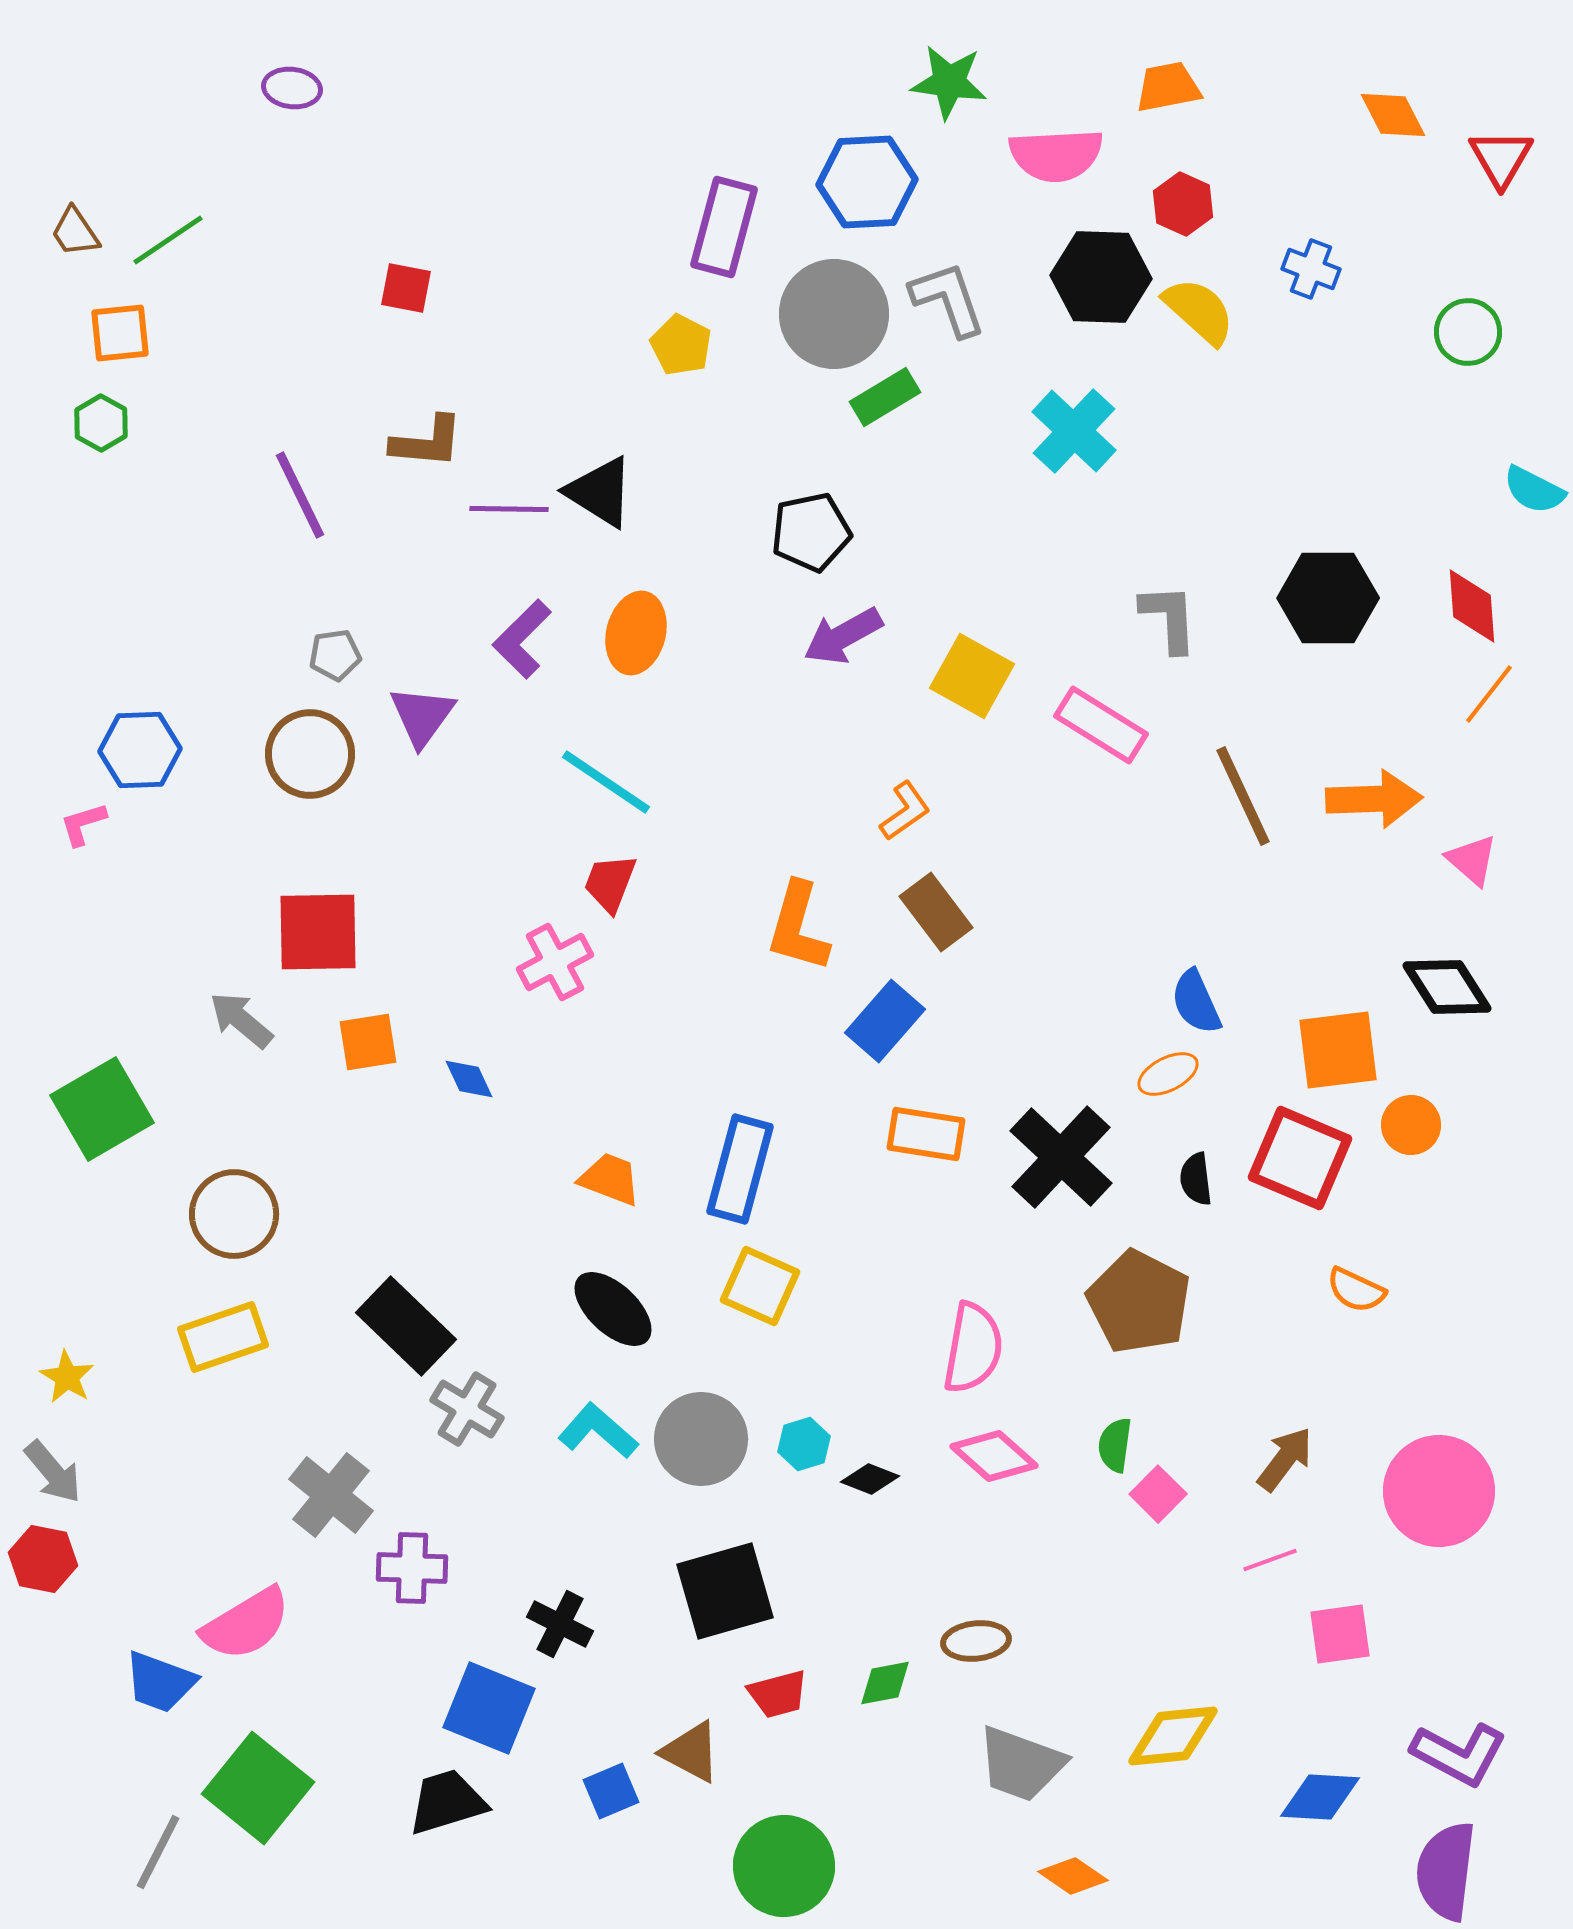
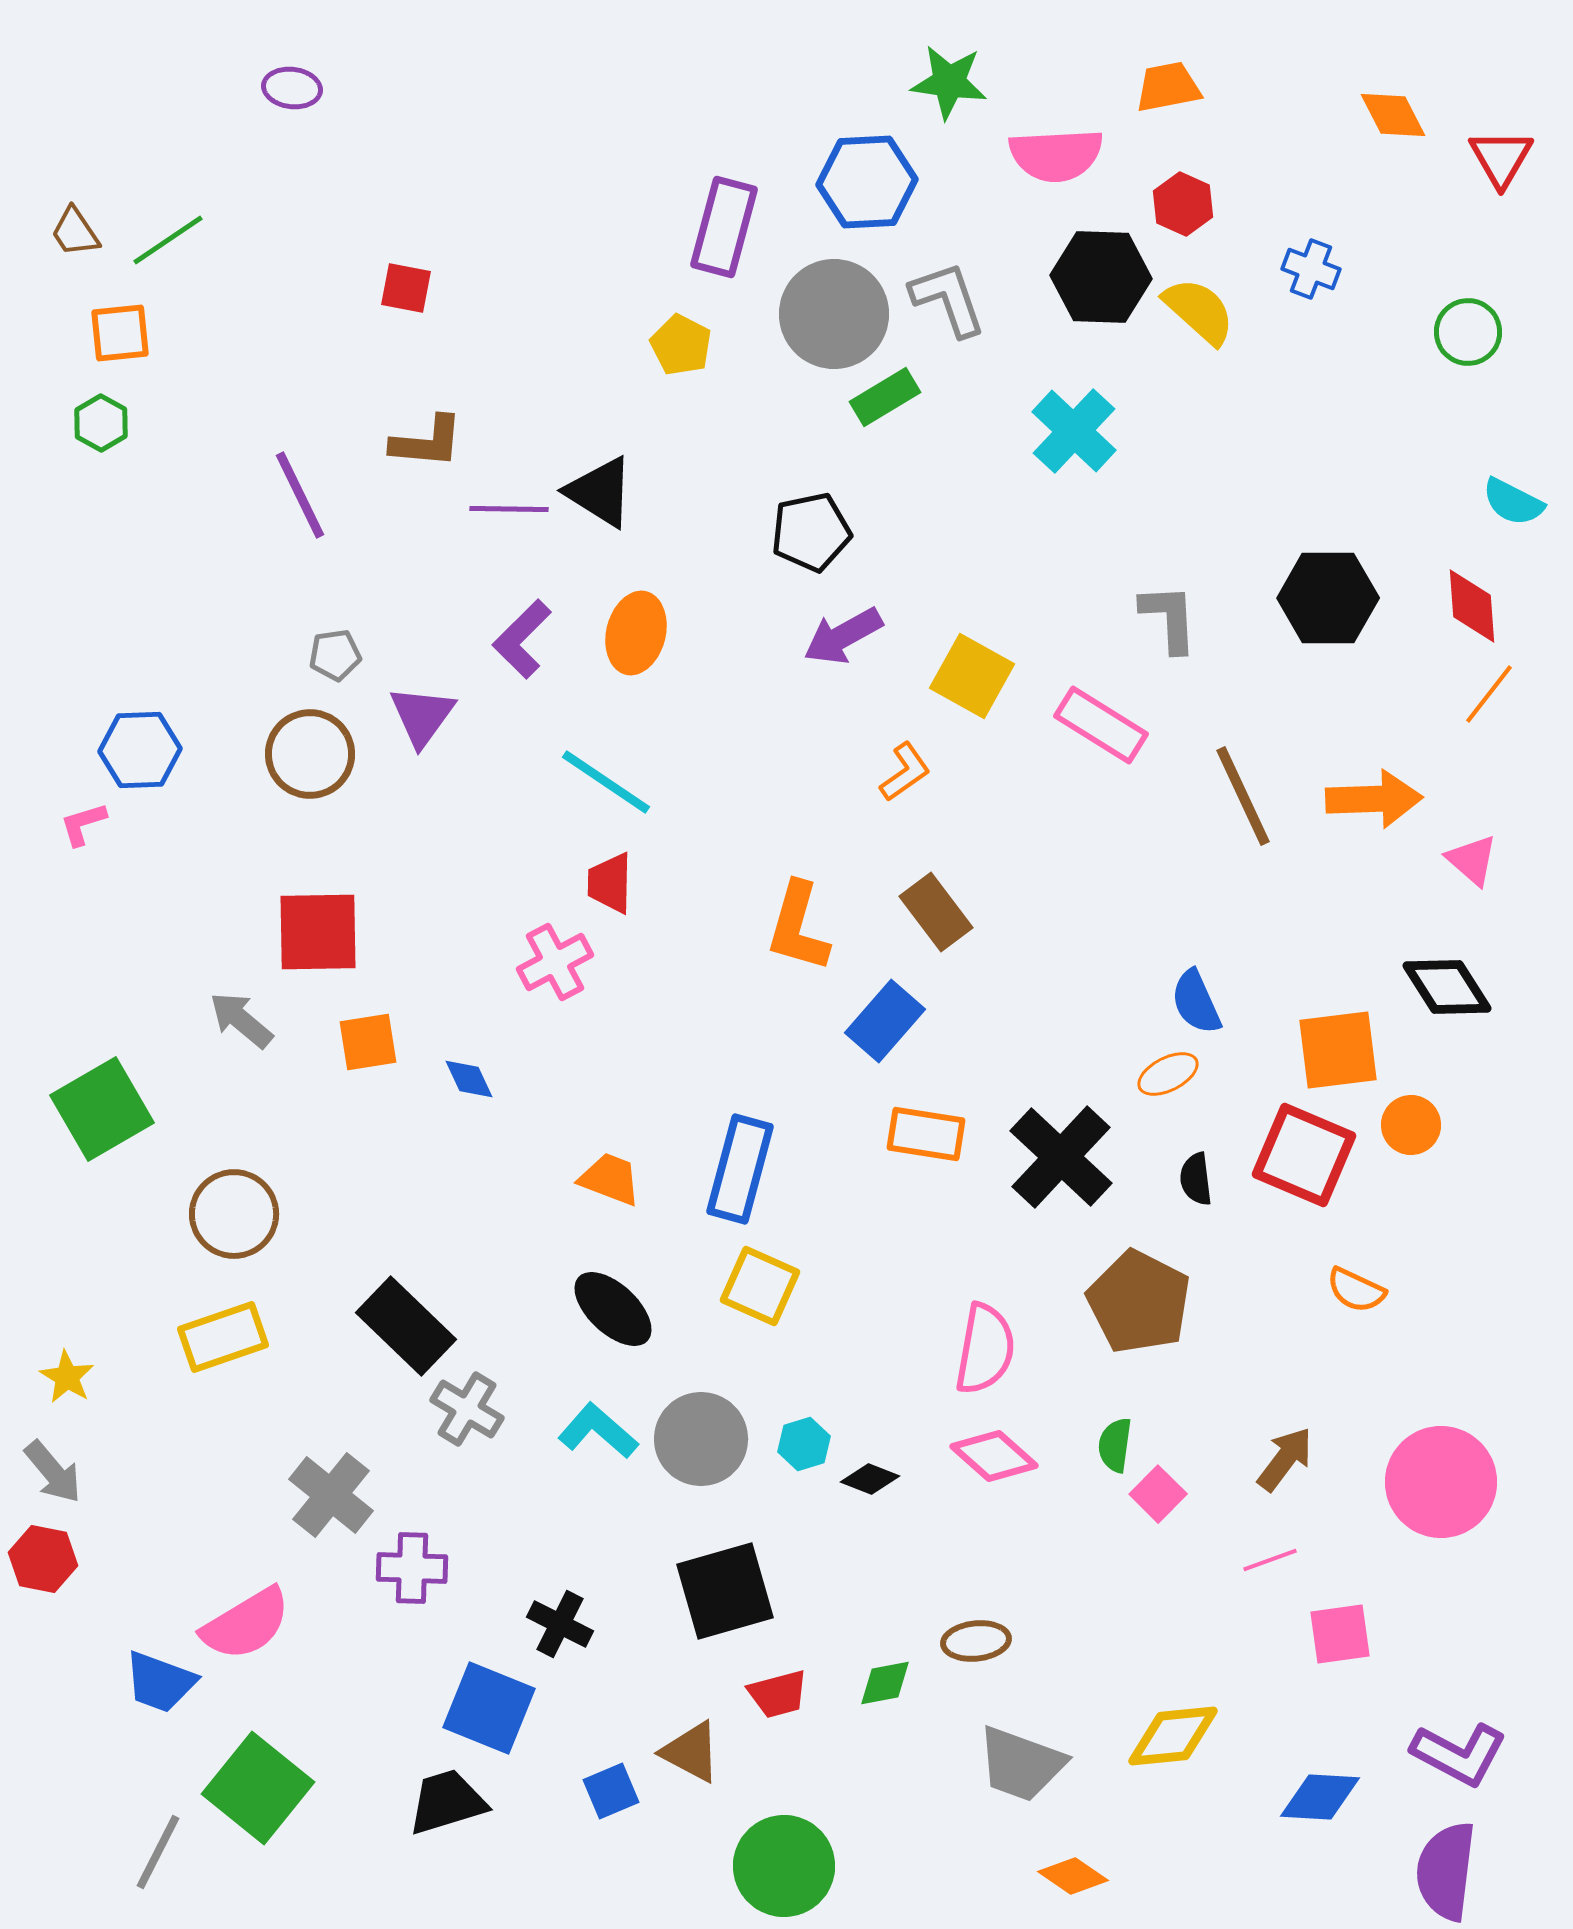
cyan semicircle at (1534, 490): moved 21 px left, 12 px down
orange L-shape at (905, 811): moved 39 px up
red trapezoid at (610, 883): rotated 20 degrees counterclockwise
red square at (1300, 1158): moved 4 px right, 3 px up
pink semicircle at (973, 1348): moved 12 px right, 1 px down
pink circle at (1439, 1491): moved 2 px right, 9 px up
